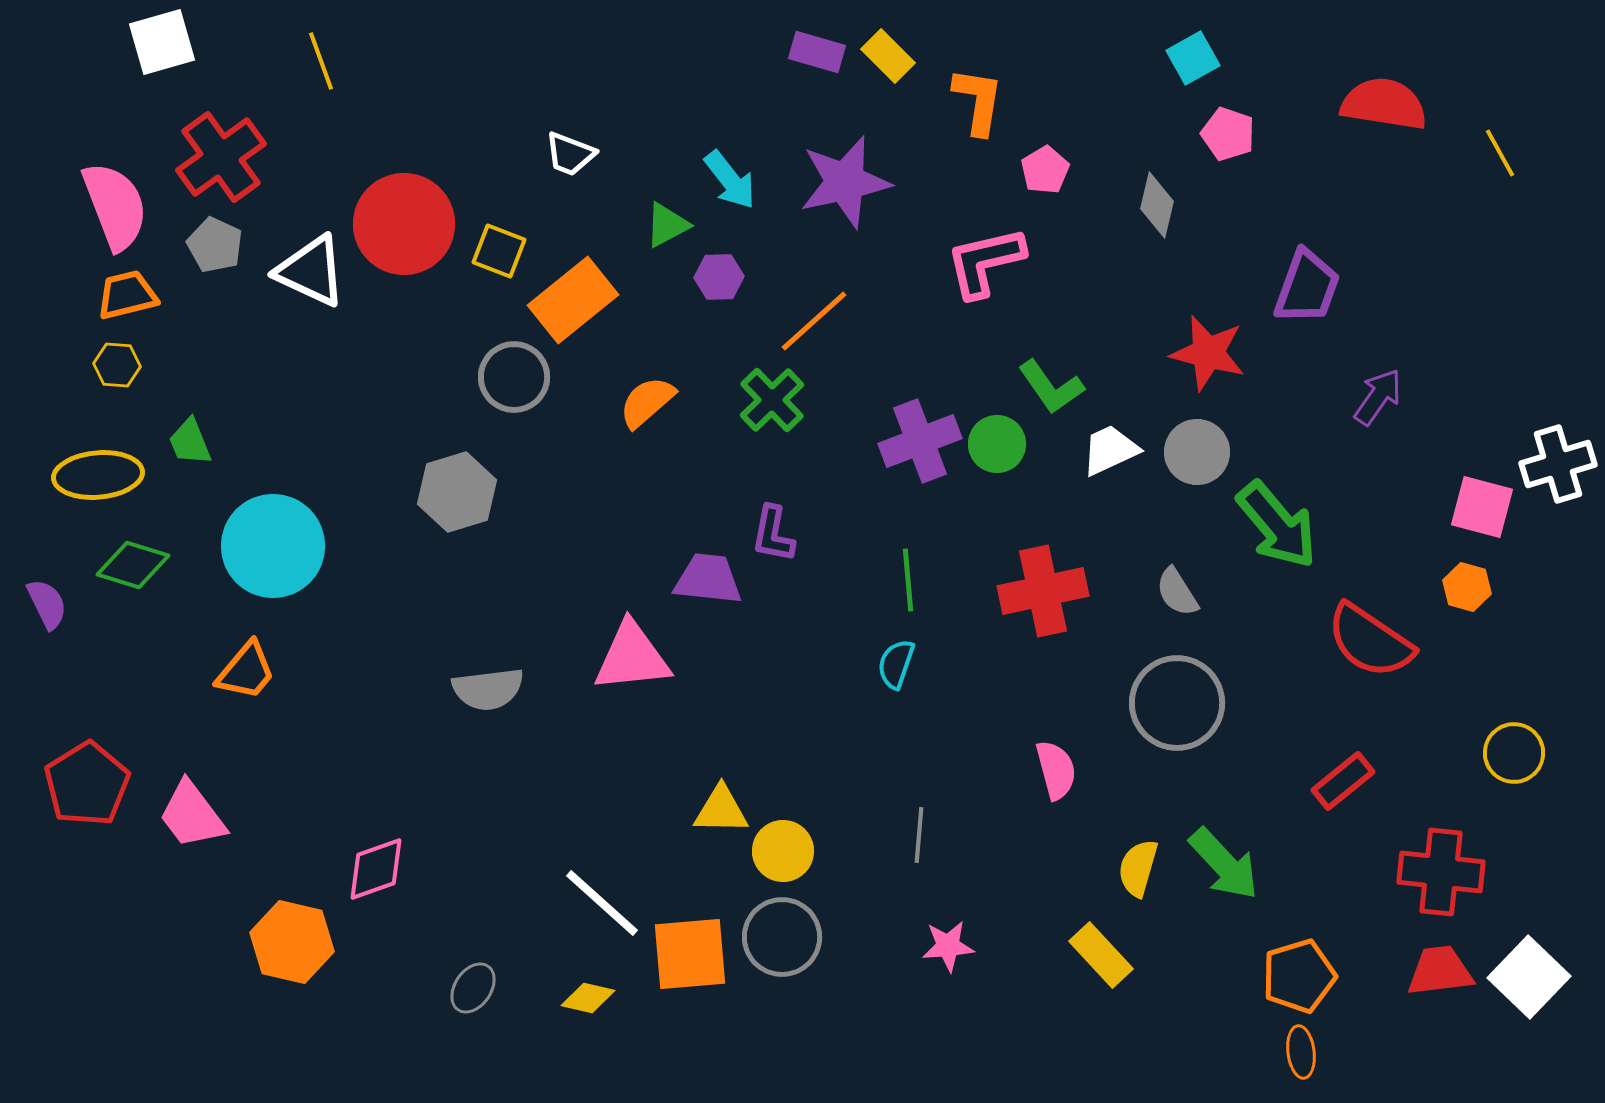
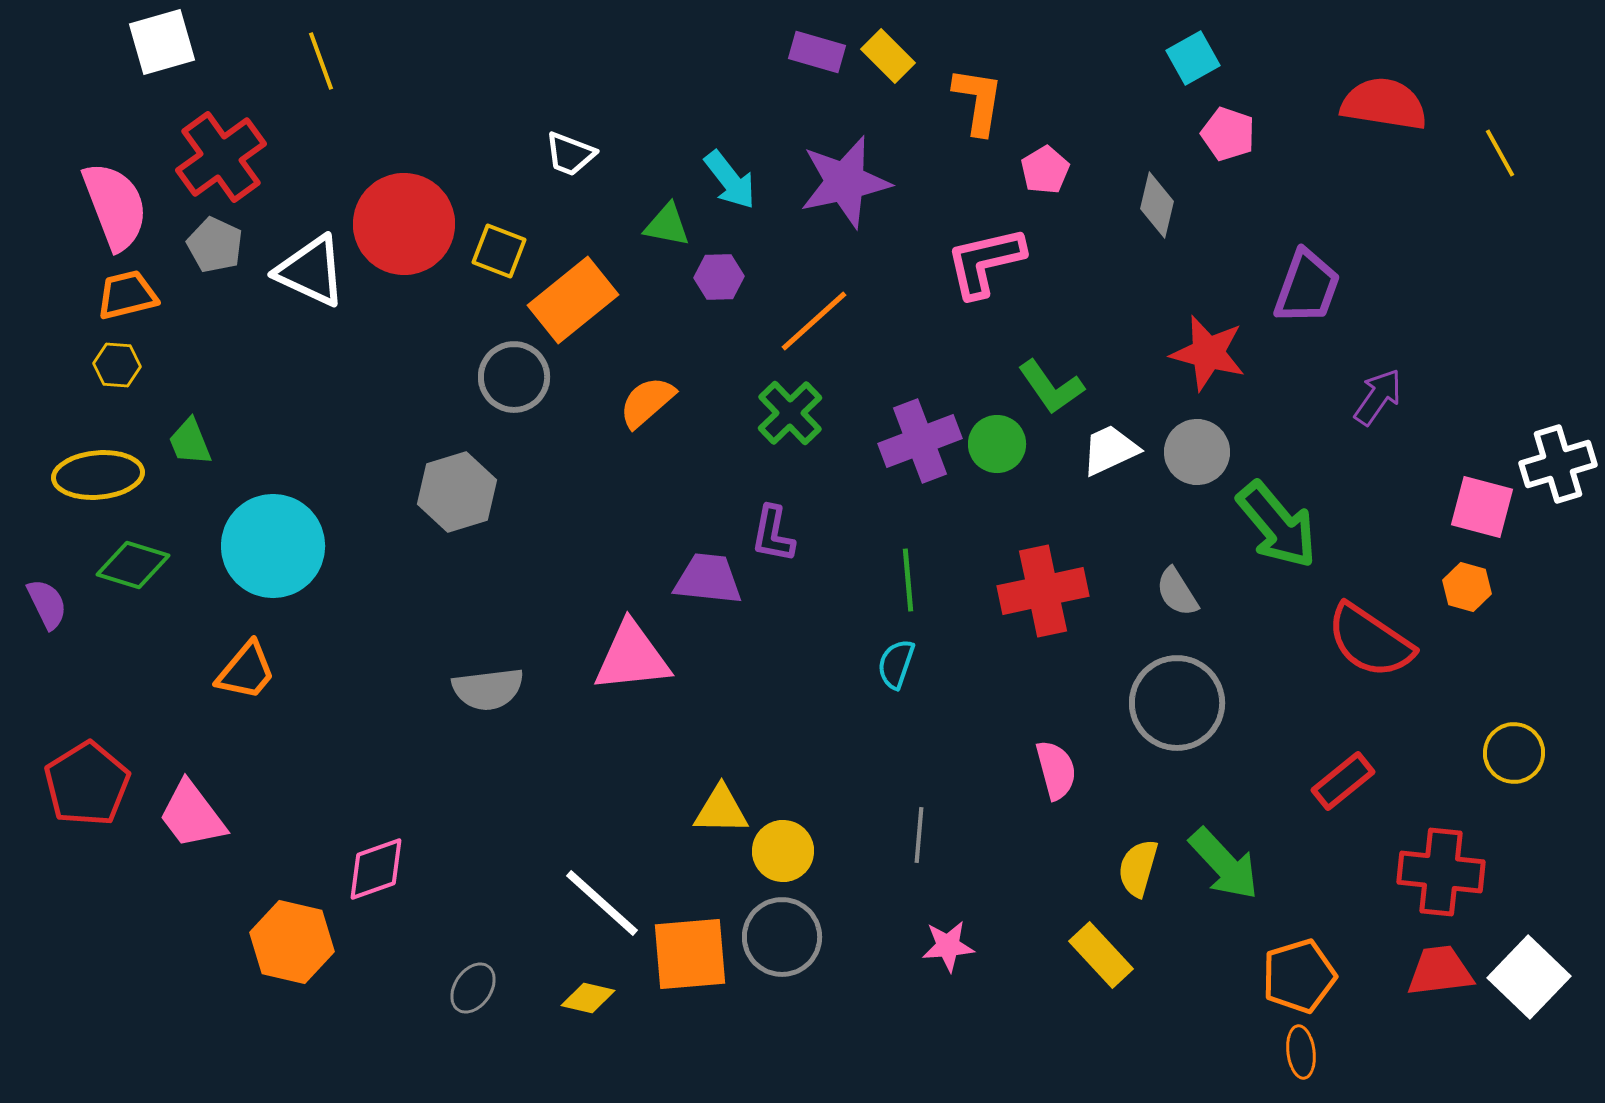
green triangle at (667, 225): rotated 39 degrees clockwise
green cross at (772, 400): moved 18 px right, 13 px down
